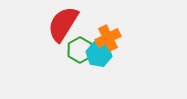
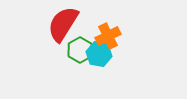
orange cross: moved 2 px up
